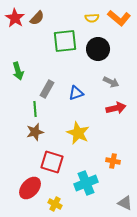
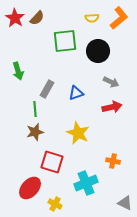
orange L-shape: rotated 80 degrees counterclockwise
black circle: moved 2 px down
red arrow: moved 4 px left, 1 px up
